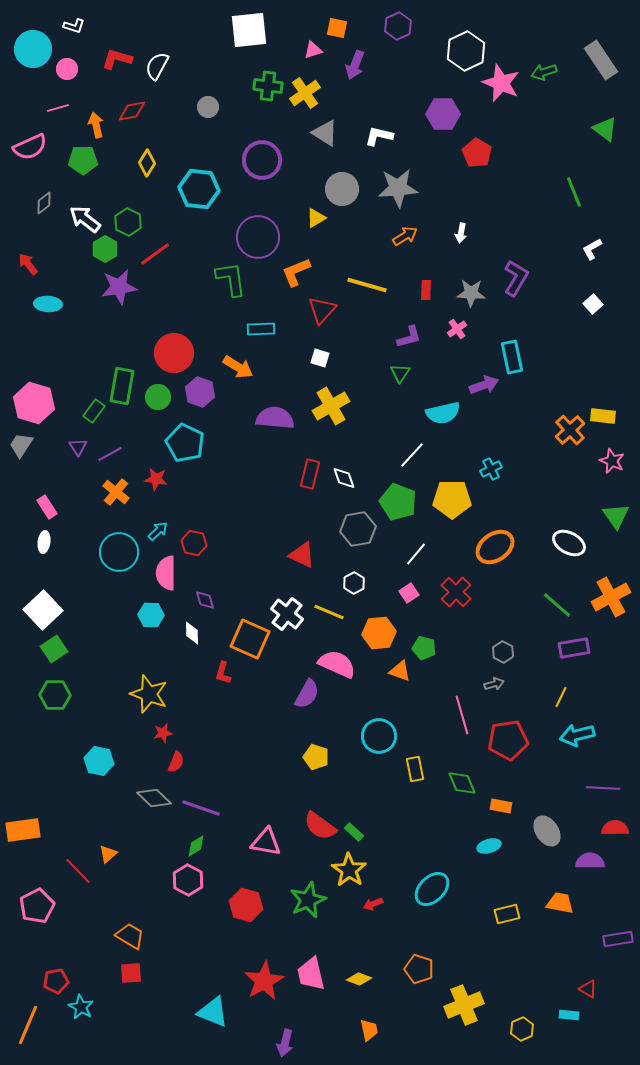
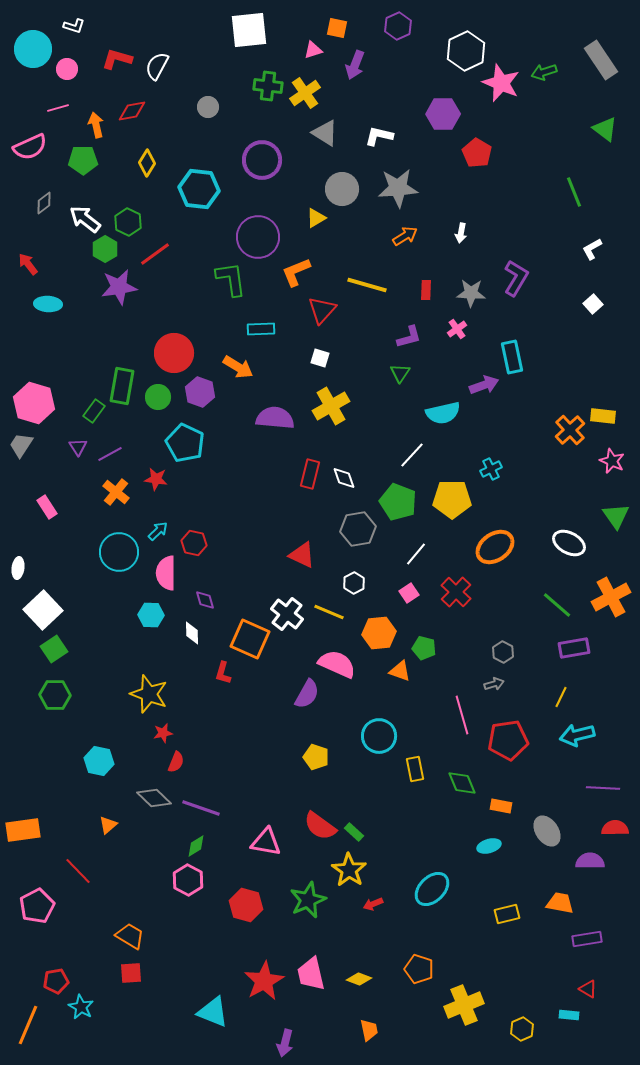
white ellipse at (44, 542): moved 26 px left, 26 px down
orange triangle at (108, 854): moved 29 px up
purple rectangle at (618, 939): moved 31 px left
